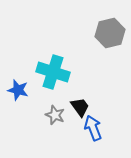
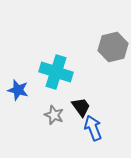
gray hexagon: moved 3 px right, 14 px down
cyan cross: moved 3 px right
black trapezoid: moved 1 px right
gray star: moved 1 px left
